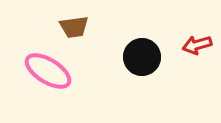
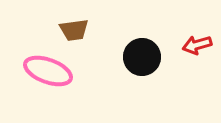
brown trapezoid: moved 3 px down
pink ellipse: rotated 12 degrees counterclockwise
